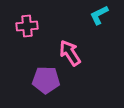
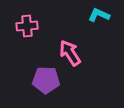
cyan L-shape: rotated 50 degrees clockwise
